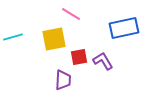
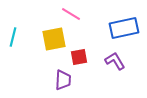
cyan line: rotated 60 degrees counterclockwise
purple L-shape: moved 12 px right
